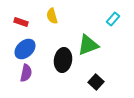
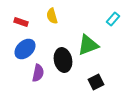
black ellipse: rotated 20 degrees counterclockwise
purple semicircle: moved 12 px right
black square: rotated 21 degrees clockwise
